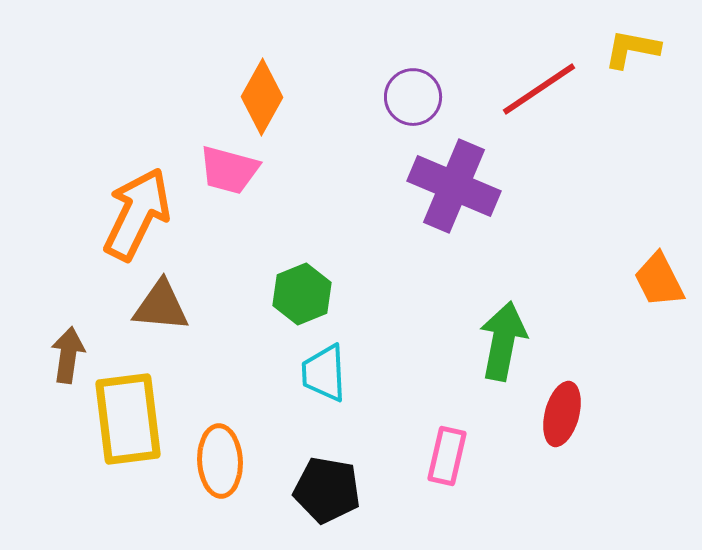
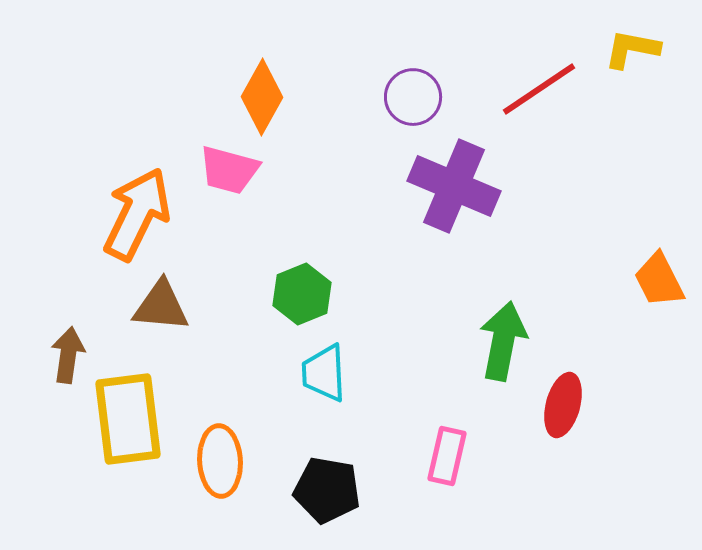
red ellipse: moved 1 px right, 9 px up
